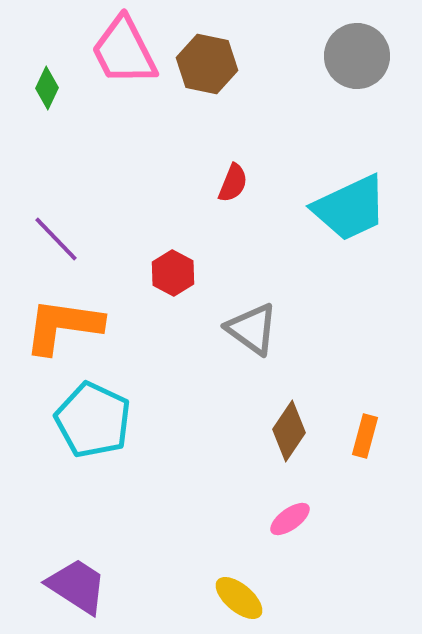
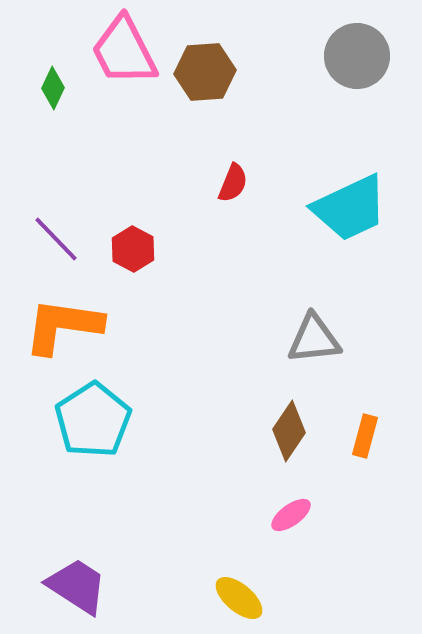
brown hexagon: moved 2 px left, 8 px down; rotated 16 degrees counterclockwise
green diamond: moved 6 px right
red hexagon: moved 40 px left, 24 px up
gray triangle: moved 62 px right, 10 px down; rotated 42 degrees counterclockwise
cyan pentagon: rotated 14 degrees clockwise
pink ellipse: moved 1 px right, 4 px up
